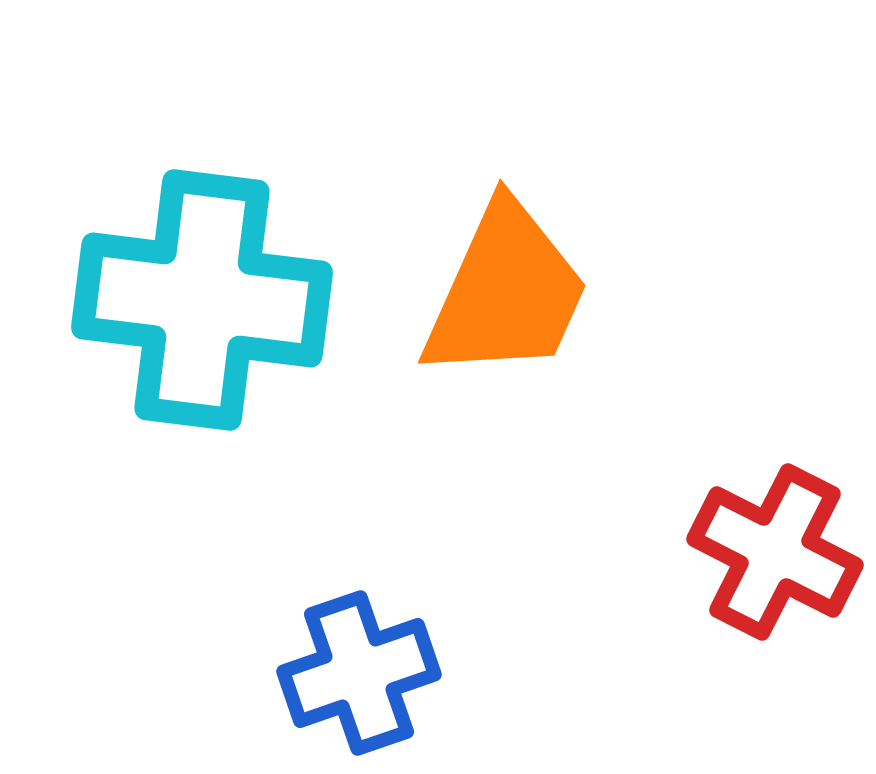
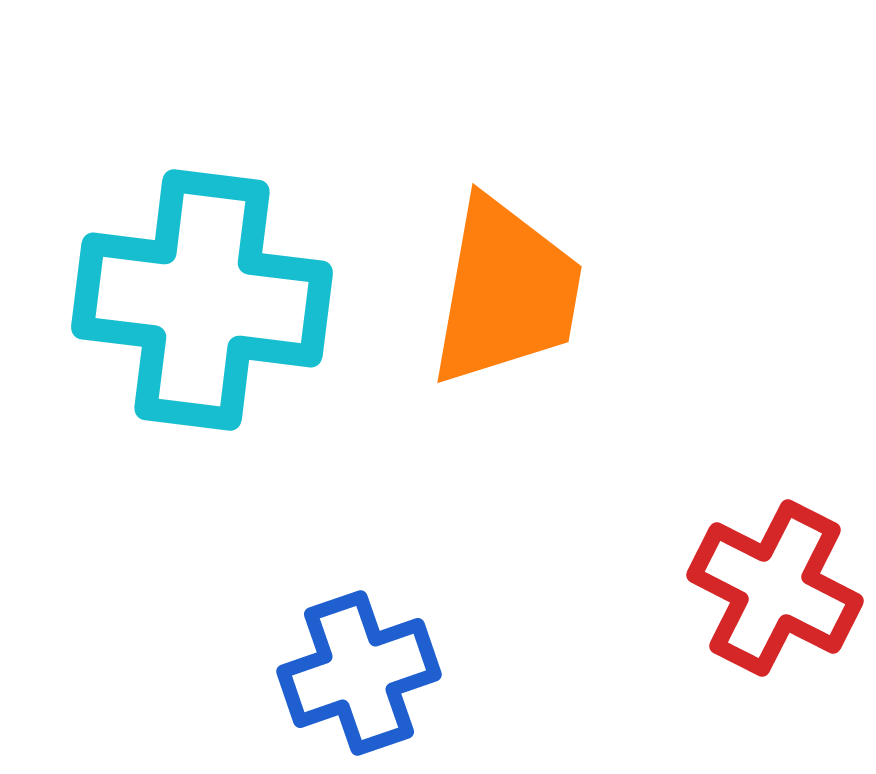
orange trapezoid: rotated 14 degrees counterclockwise
red cross: moved 36 px down
